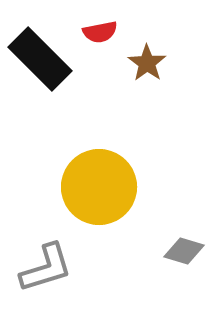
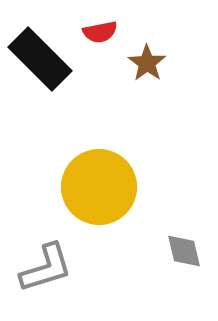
gray diamond: rotated 60 degrees clockwise
